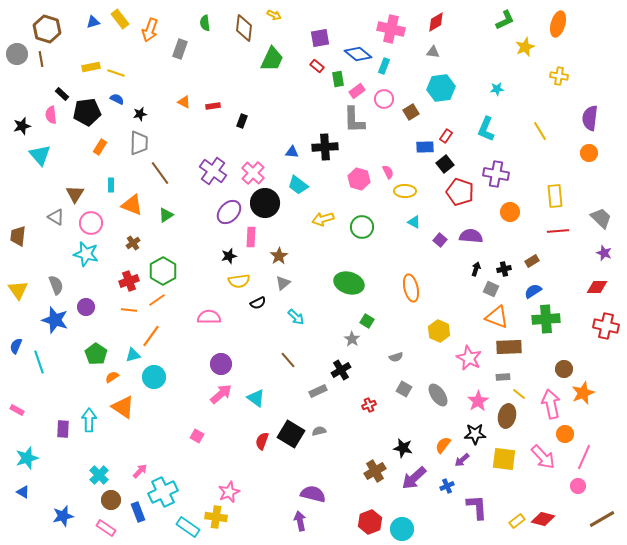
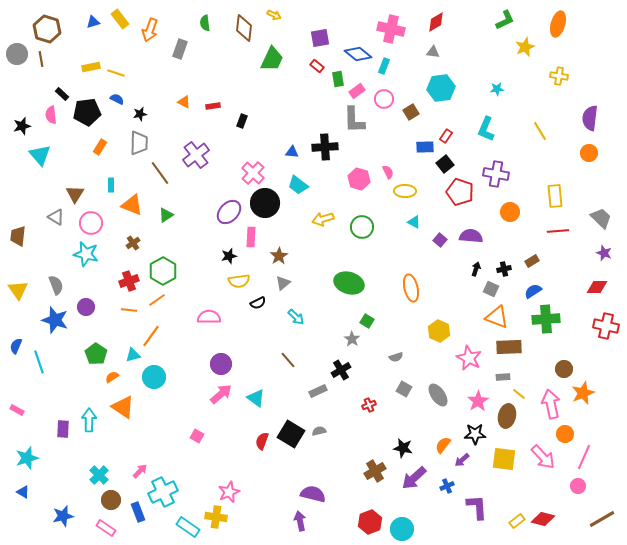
purple cross at (213, 171): moved 17 px left, 16 px up; rotated 16 degrees clockwise
